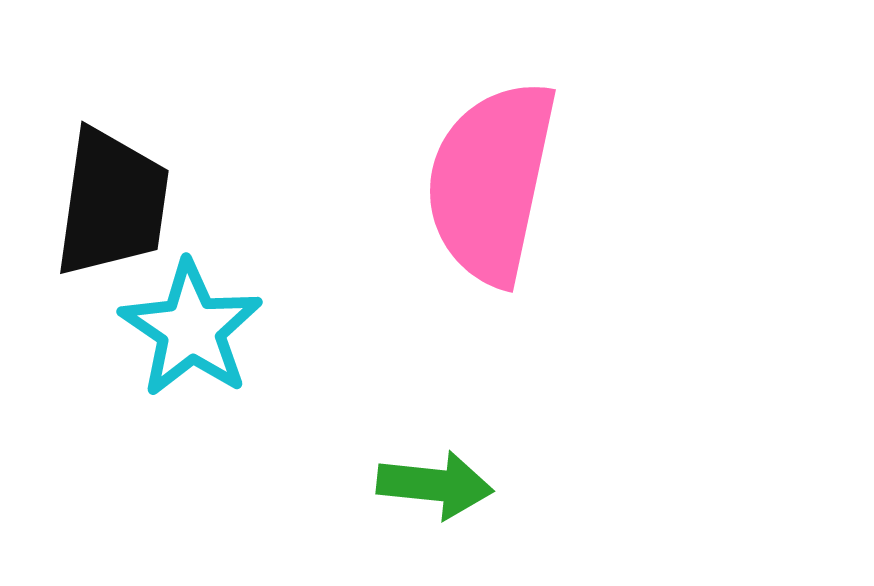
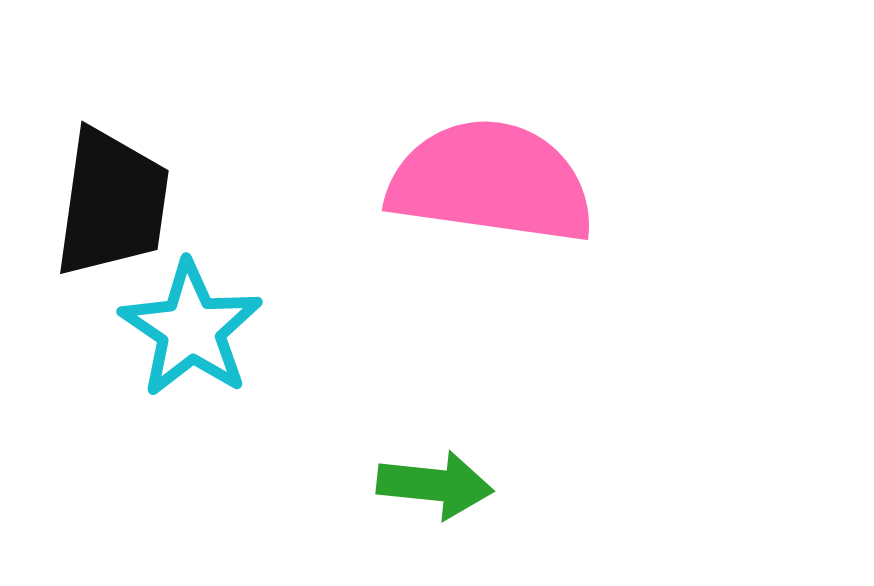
pink semicircle: rotated 86 degrees clockwise
